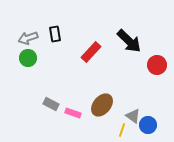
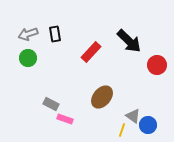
gray arrow: moved 4 px up
brown ellipse: moved 8 px up
pink rectangle: moved 8 px left, 6 px down
